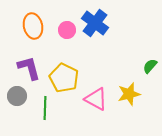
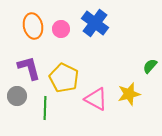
pink circle: moved 6 px left, 1 px up
